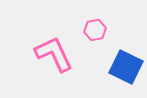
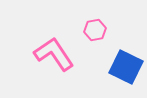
pink L-shape: rotated 9 degrees counterclockwise
